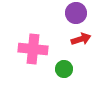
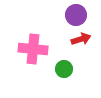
purple circle: moved 2 px down
